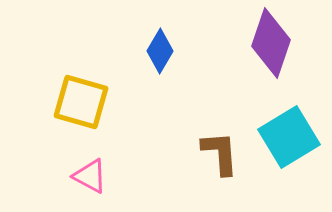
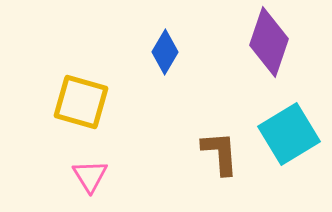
purple diamond: moved 2 px left, 1 px up
blue diamond: moved 5 px right, 1 px down
cyan square: moved 3 px up
pink triangle: rotated 30 degrees clockwise
